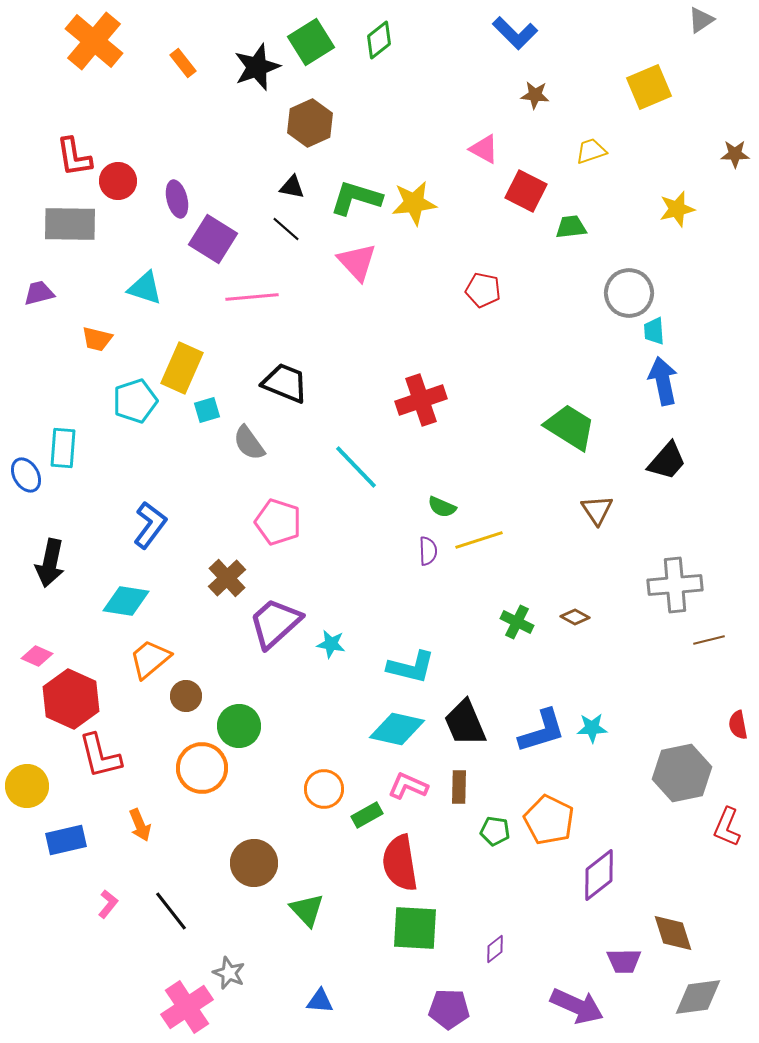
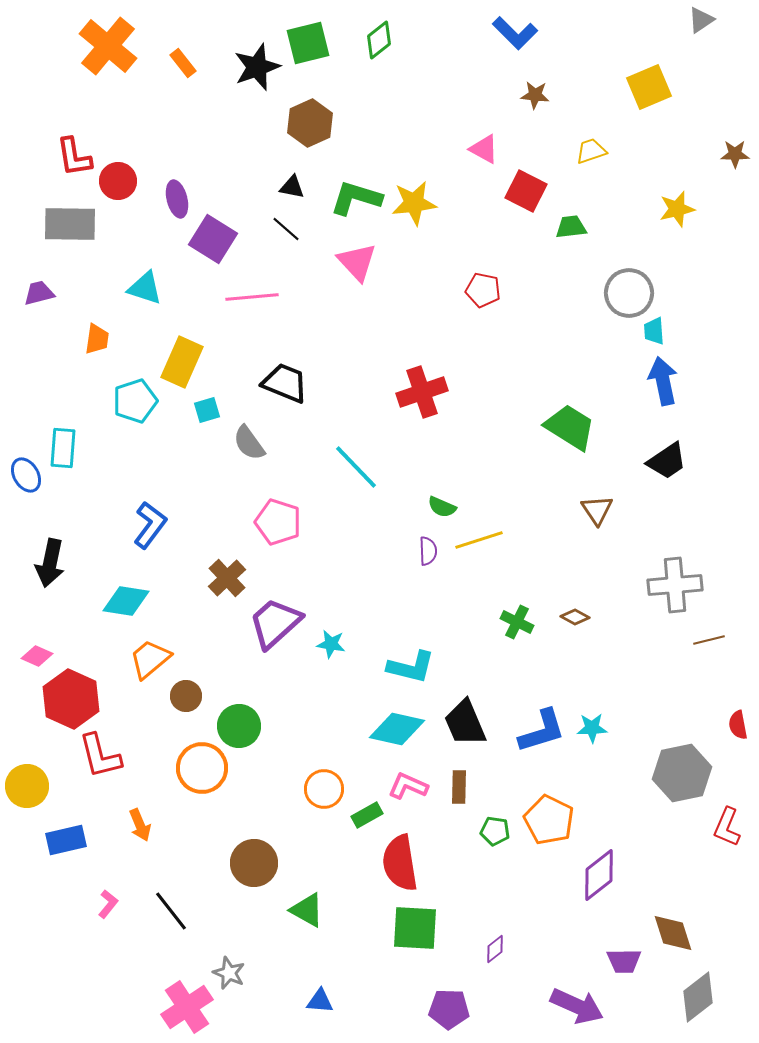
orange cross at (94, 41): moved 14 px right, 5 px down
green square at (311, 42): moved 3 px left, 1 px down; rotated 18 degrees clockwise
orange trapezoid at (97, 339): rotated 96 degrees counterclockwise
yellow rectangle at (182, 368): moved 6 px up
red cross at (421, 400): moved 1 px right, 8 px up
black trapezoid at (667, 461): rotated 15 degrees clockwise
green triangle at (307, 910): rotated 18 degrees counterclockwise
gray diamond at (698, 997): rotated 30 degrees counterclockwise
